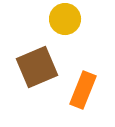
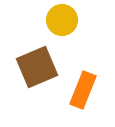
yellow circle: moved 3 px left, 1 px down
